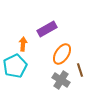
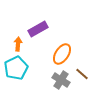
purple rectangle: moved 9 px left
orange arrow: moved 5 px left
cyan pentagon: moved 1 px right, 2 px down
brown line: moved 2 px right, 4 px down; rotated 32 degrees counterclockwise
